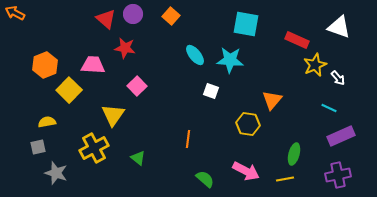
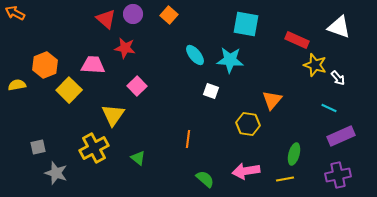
orange square: moved 2 px left, 1 px up
yellow star: rotated 30 degrees counterclockwise
yellow semicircle: moved 30 px left, 37 px up
pink arrow: rotated 144 degrees clockwise
